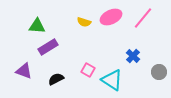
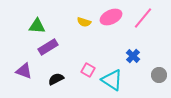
gray circle: moved 3 px down
